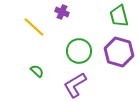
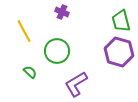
green trapezoid: moved 2 px right, 5 px down
yellow line: moved 10 px left, 4 px down; rotated 20 degrees clockwise
green circle: moved 22 px left
green semicircle: moved 7 px left, 1 px down
purple L-shape: moved 1 px right, 1 px up
